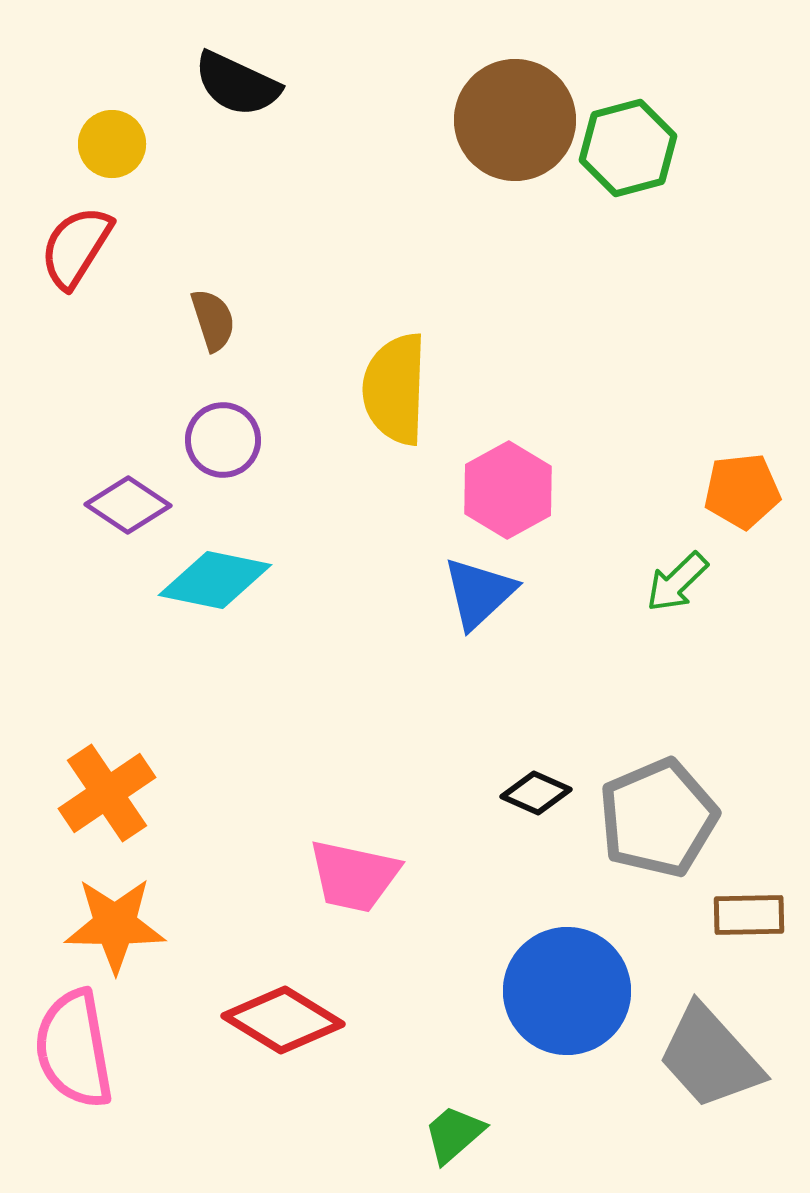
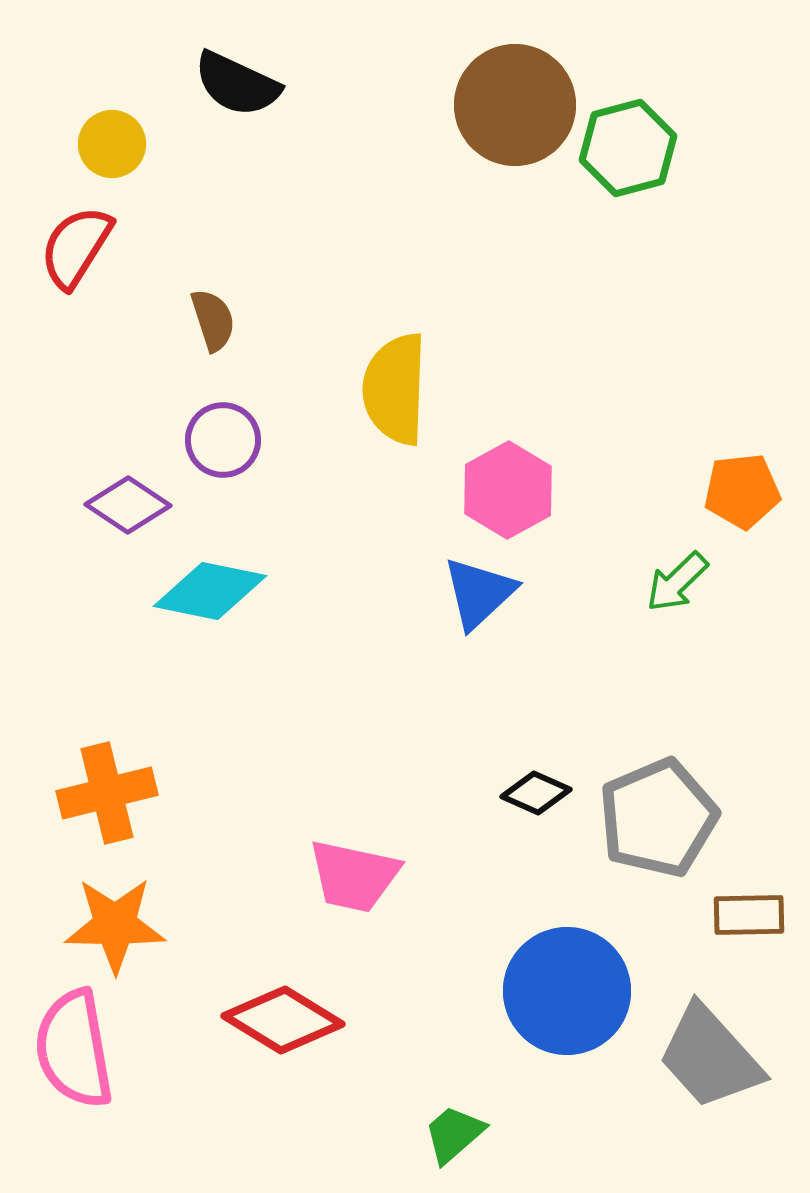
brown circle: moved 15 px up
cyan diamond: moved 5 px left, 11 px down
orange cross: rotated 20 degrees clockwise
